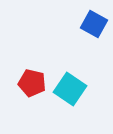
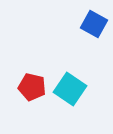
red pentagon: moved 4 px down
